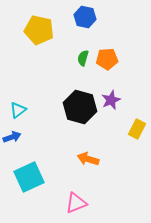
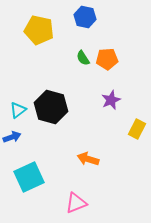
green semicircle: rotated 49 degrees counterclockwise
black hexagon: moved 29 px left
